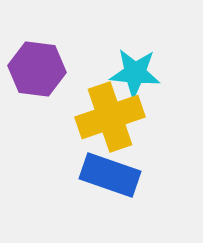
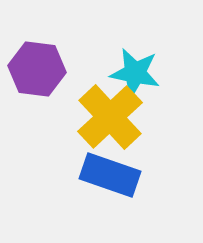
cyan star: rotated 6 degrees clockwise
yellow cross: rotated 24 degrees counterclockwise
